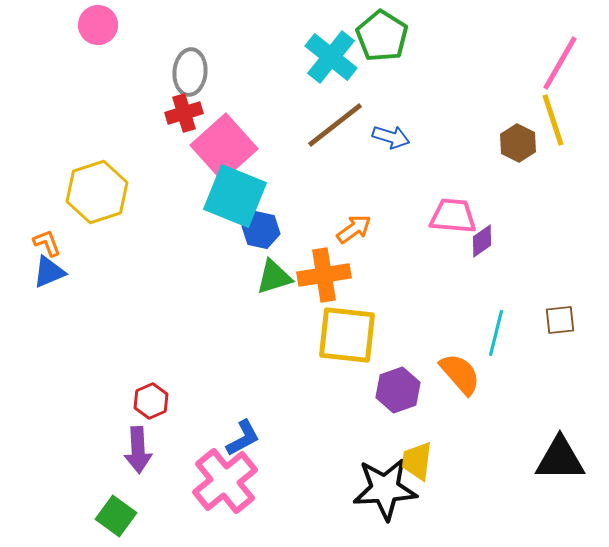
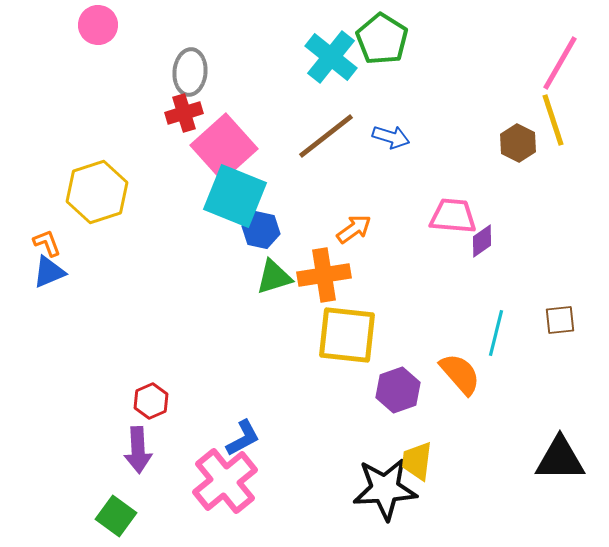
green pentagon: moved 3 px down
brown line: moved 9 px left, 11 px down
